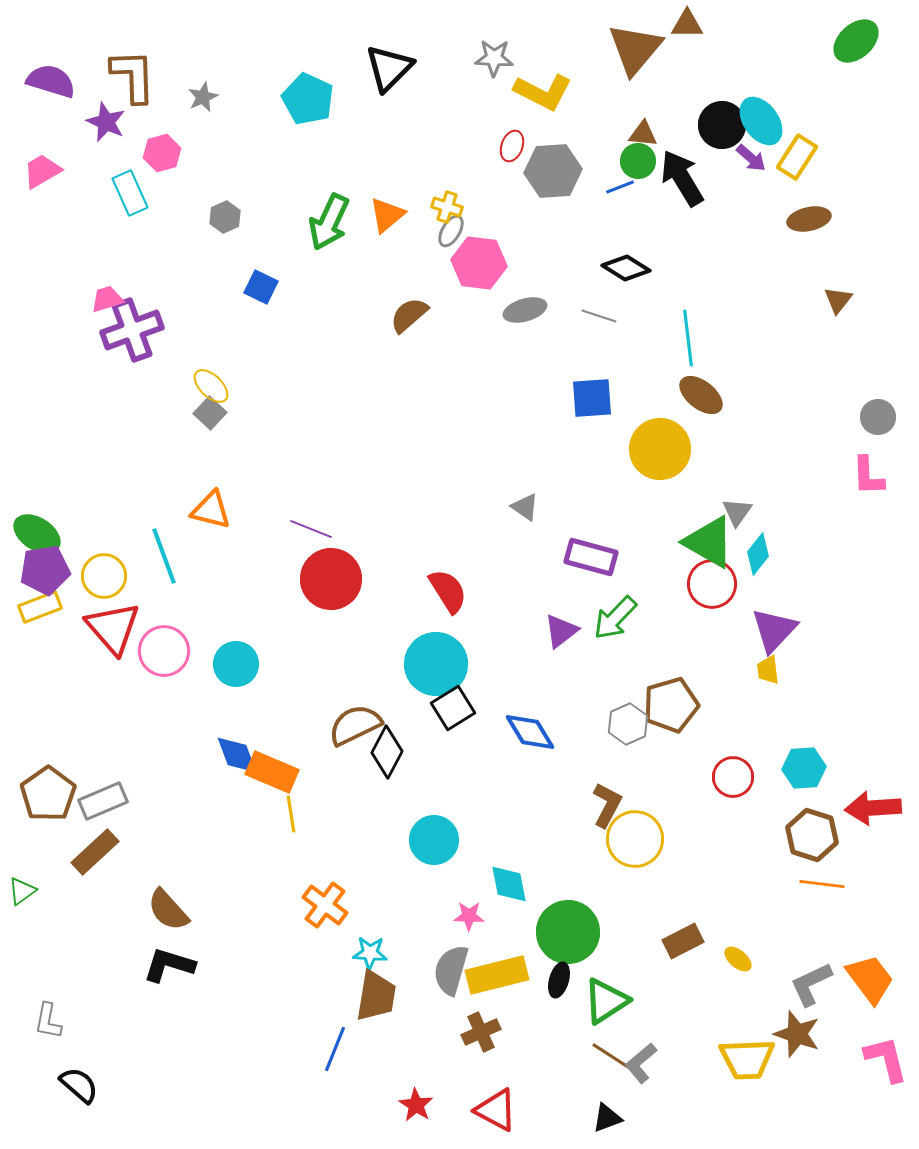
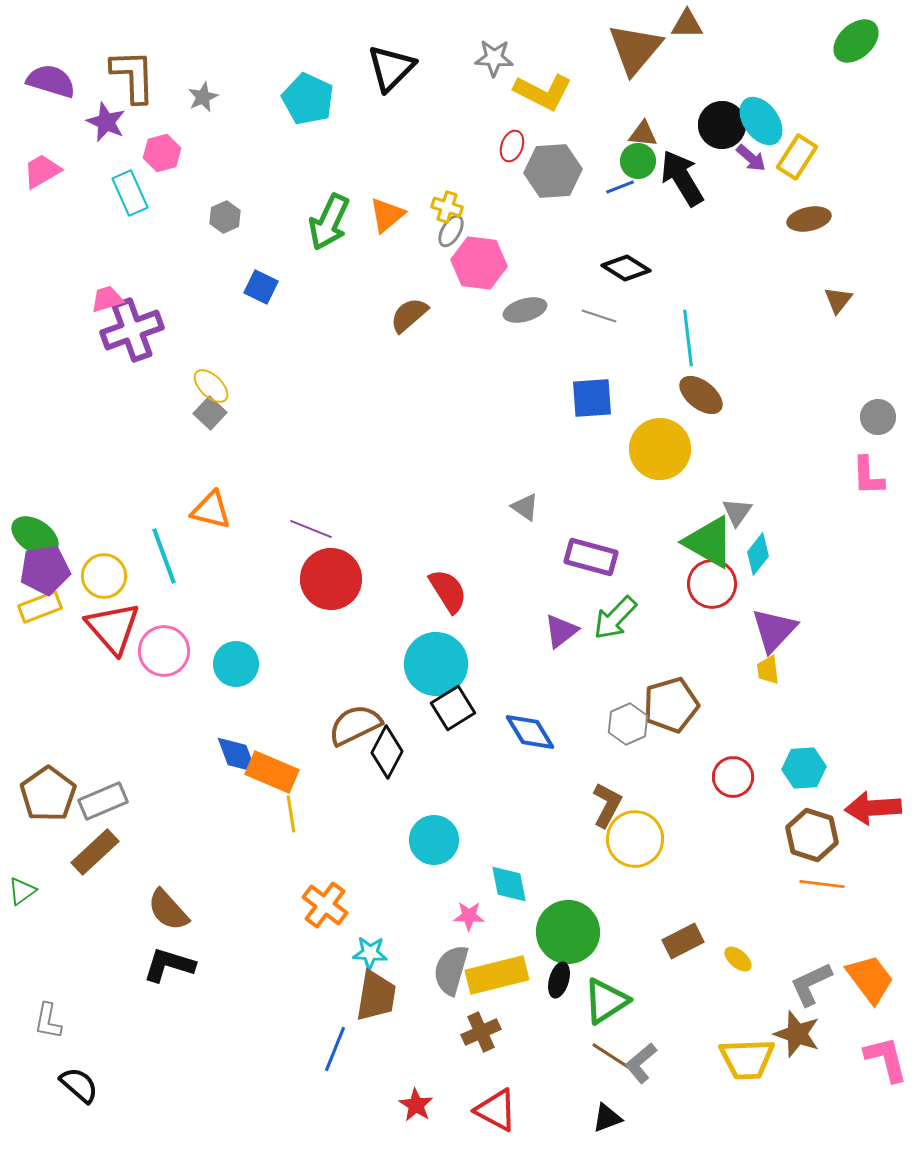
black triangle at (389, 68): moved 2 px right
green ellipse at (37, 534): moved 2 px left, 2 px down
